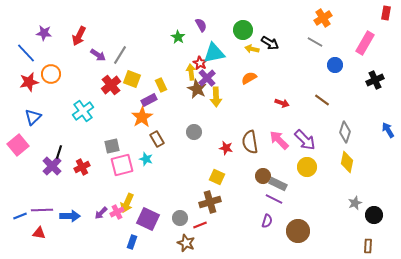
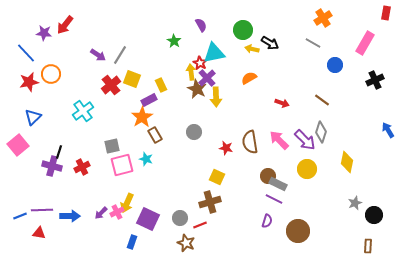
red arrow at (79, 36): moved 14 px left, 11 px up; rotated 12 degrees clockwise
green star at (178, 37): moved 4 px left, 4 px down
gray line at (315, 42): moved 2 px left, 1 px down
gray diamond at (345, 132): moved 24 px left
brown rectangle at (157, 139): moved 2 px left, 4 px up
purple cross at (52, 166): rotated 30 degrees counterclockwise
yellow circle at (307, 167): moved 2 px down
brown circle at (263, 176): moved 5 px right
